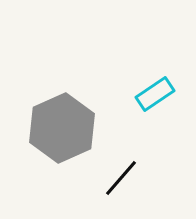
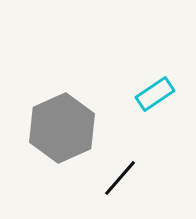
black line: moved 1 px left
